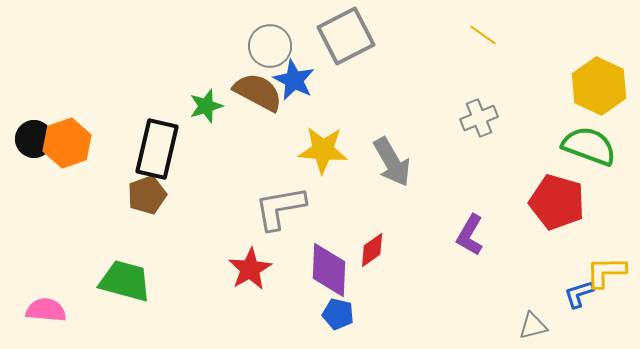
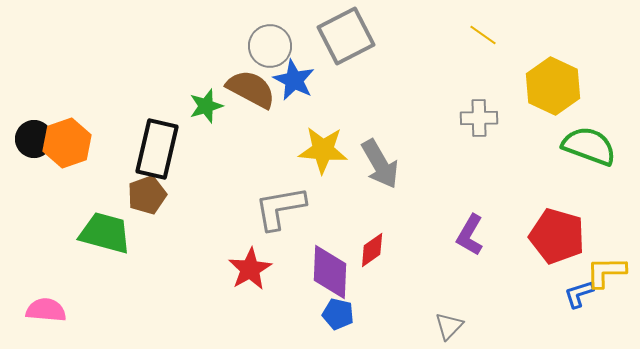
yellow hexagon: moved 46 px left
brown semicircle: moved 7 px left, 3 px up
gray cross: rotated 21 degrees clockwise
gray arrow: moved 12 px left, 2 px down
red pentagon: moved 34 px down
purple diamond: moved 1 px right, 2 px down
green trapezoid: moved 20 px left, 48 px up
gray triangle: moved 84 px left; rotated 32 degrees counterclockwise
